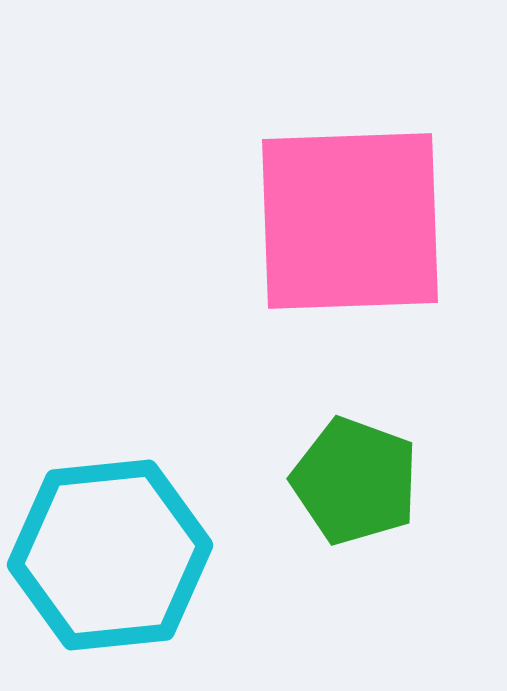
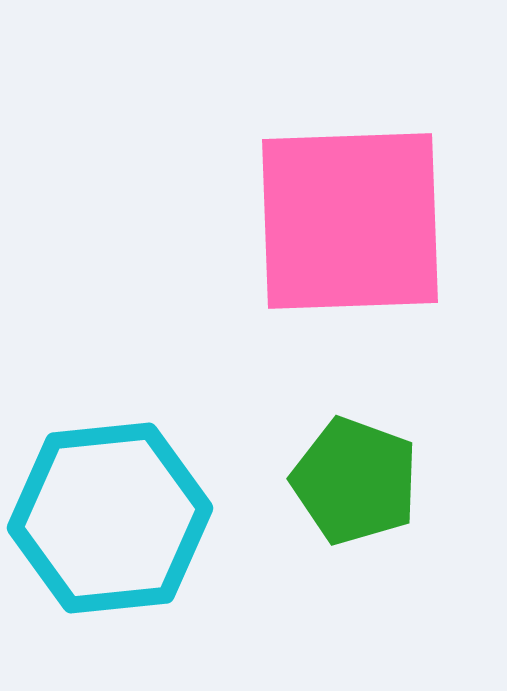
cyan hexagon: moved 37 px up
